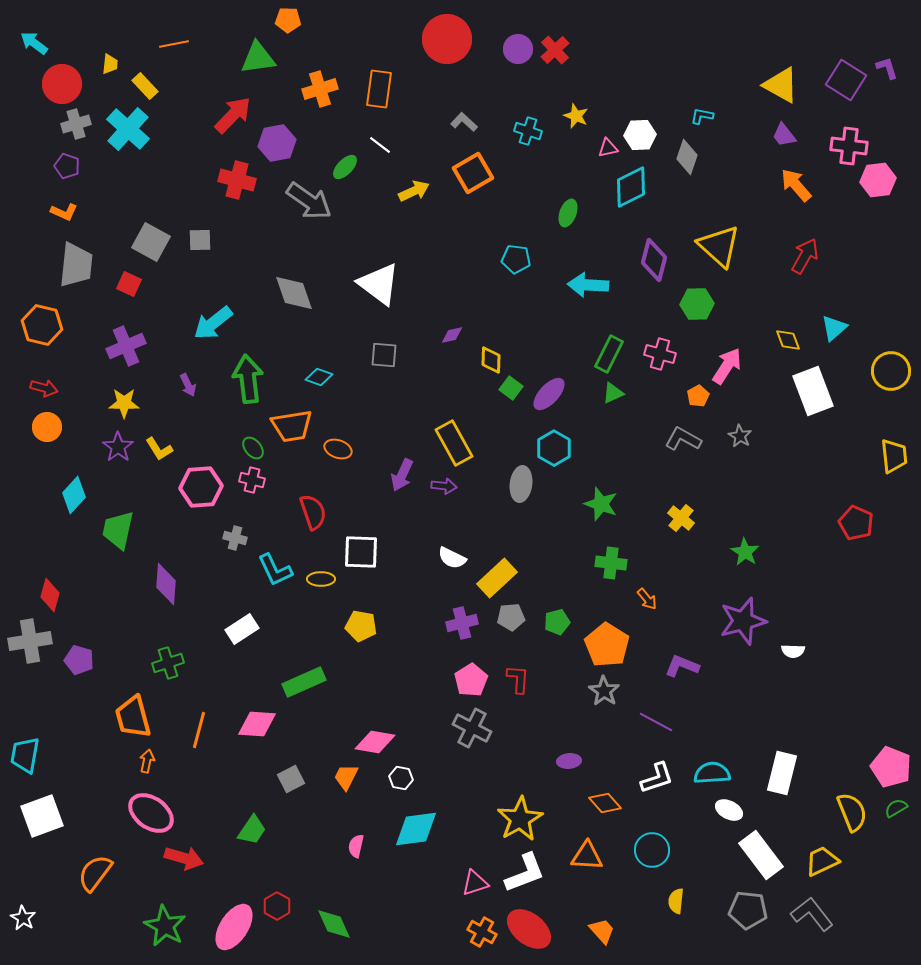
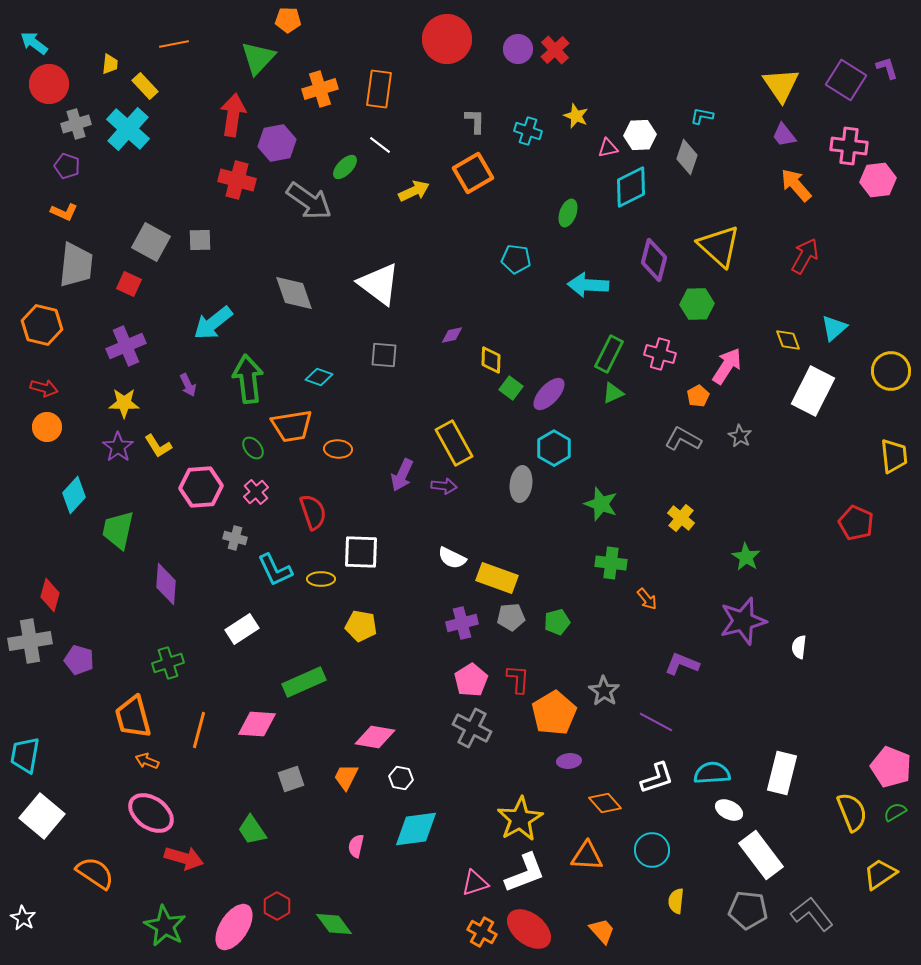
green triangle at (258, 58): rotated 39 degrees counterclockwise
red circle at (62, 84): moved 13 px left
yellow triangle at (781, 85): rotated 27 degrees clockwise
red arrow at (233, 115): rotated 36 degrees counterclockwise
gray L-shape at (464, 122): moved 11 px right, 1 px up; rotated 48 degrees clockwise
white rectangle at (813, 391): rotated 48 degrees clockwise
yellow L-shape at (159, 449): moved 1 px left, 3 px up
orange ellipse at (338, 449): rotated 16 degrees counterclockwise
pink cross at (252, 480): moved 4 px right, 12 px down; rotated 35 degrees clockwise
green star at (745, 552): moved 1 px right, 5 px down
yellow rectangle at (497, 578): rotated 63 degrees clockwise
orange pentagon at (607, 645): moved 53 px left, 68 px down; rotated 9 degrees clockwise
white semicircle at (793, 651): moved 6 px right, 4 px up; rotated 95 degrees clockwise
purple L-shape at (682, 666): moved 2 px up
pink diamond at (375, 742): moved 5 px up
orange arrow at (147, 761): rotated 80 degrees counterclockwise
gray square at (291, 779): rotated 8 degrees clockwise
green semicircle at (896, 808): moved 1 px left, 4 px down
white square at (42, 816): rotated 30 degrees counterclockwise
green trapezoid at (252, 830): rotated 112 degrees clockwise
yellow trapezoid at (822, 861): moved 58 px right, 13 px down; rotated 9 degrees counterclockwise
orange semicircle at (95, 873): rotated 87 degrees clockwise
green diamond at (334, 924): rotated 12 degrees counterclockwise
